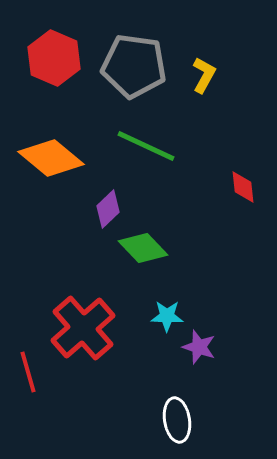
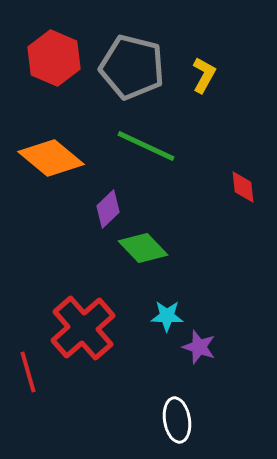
gray pentagon: moved 2 px left, 1 px down; rotated 6 degrees clockwise
